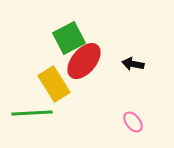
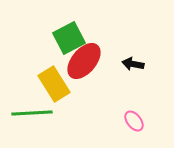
pink ellipse: moved 1 px right, 1 px up
